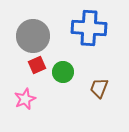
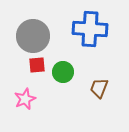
blue cross: moved 1 px right, 1 px down
red square: rotated 18 degrees clockwise
